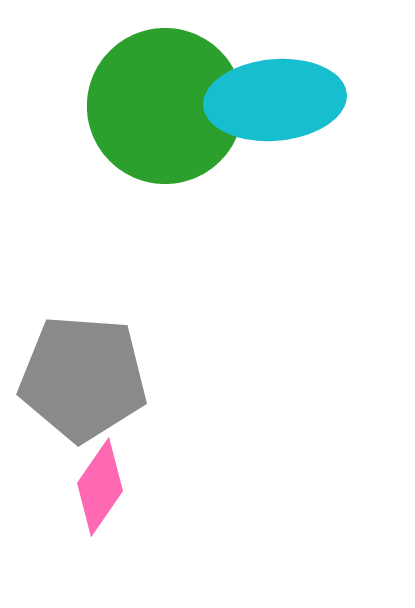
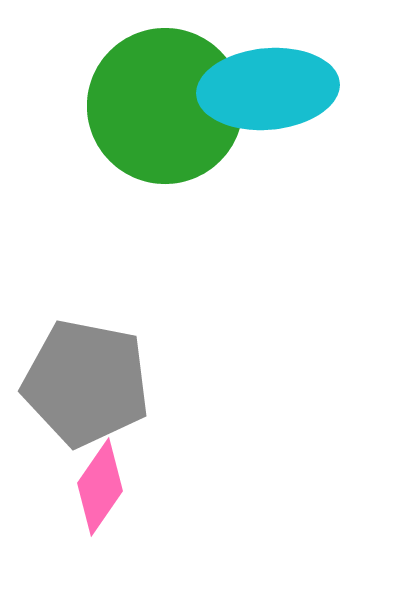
cyan ellipse: moved 7 px left, 11 px up
gray pentagon: moved 3 px right, 5 px down; rotated 7 degrees clockwise
